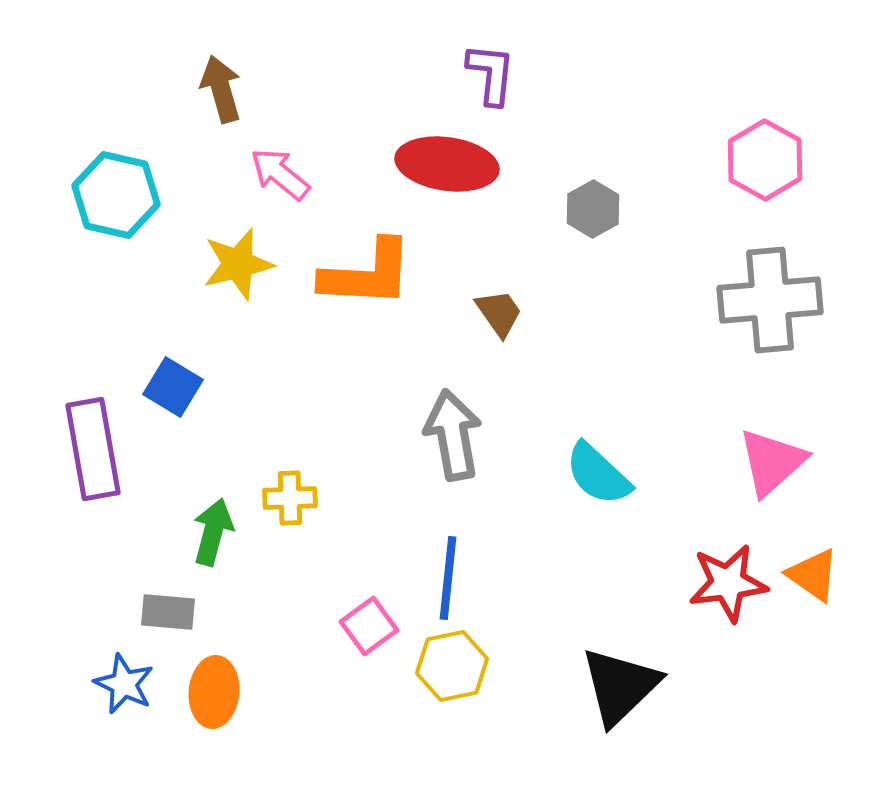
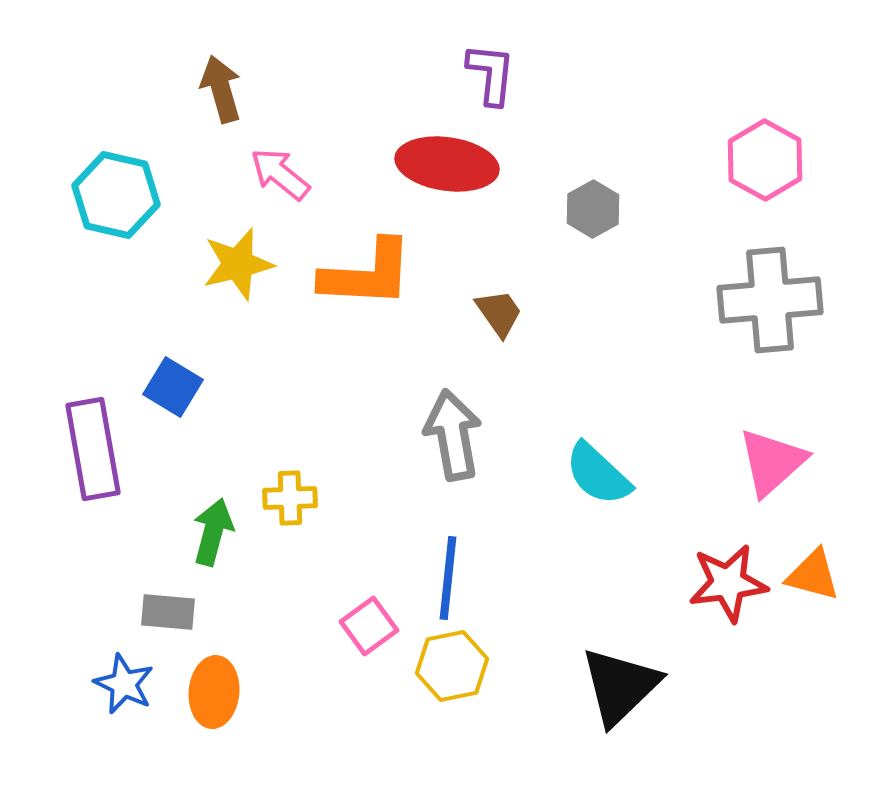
orange triangle: rotated 20 degrees counterclockwise
